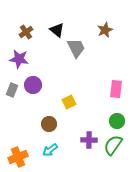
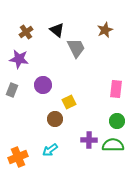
purple circle: moved 10 px right
brown circle: moved 6 px right, 5 px up
green semicircle: rotated 55 degrees clockwise
